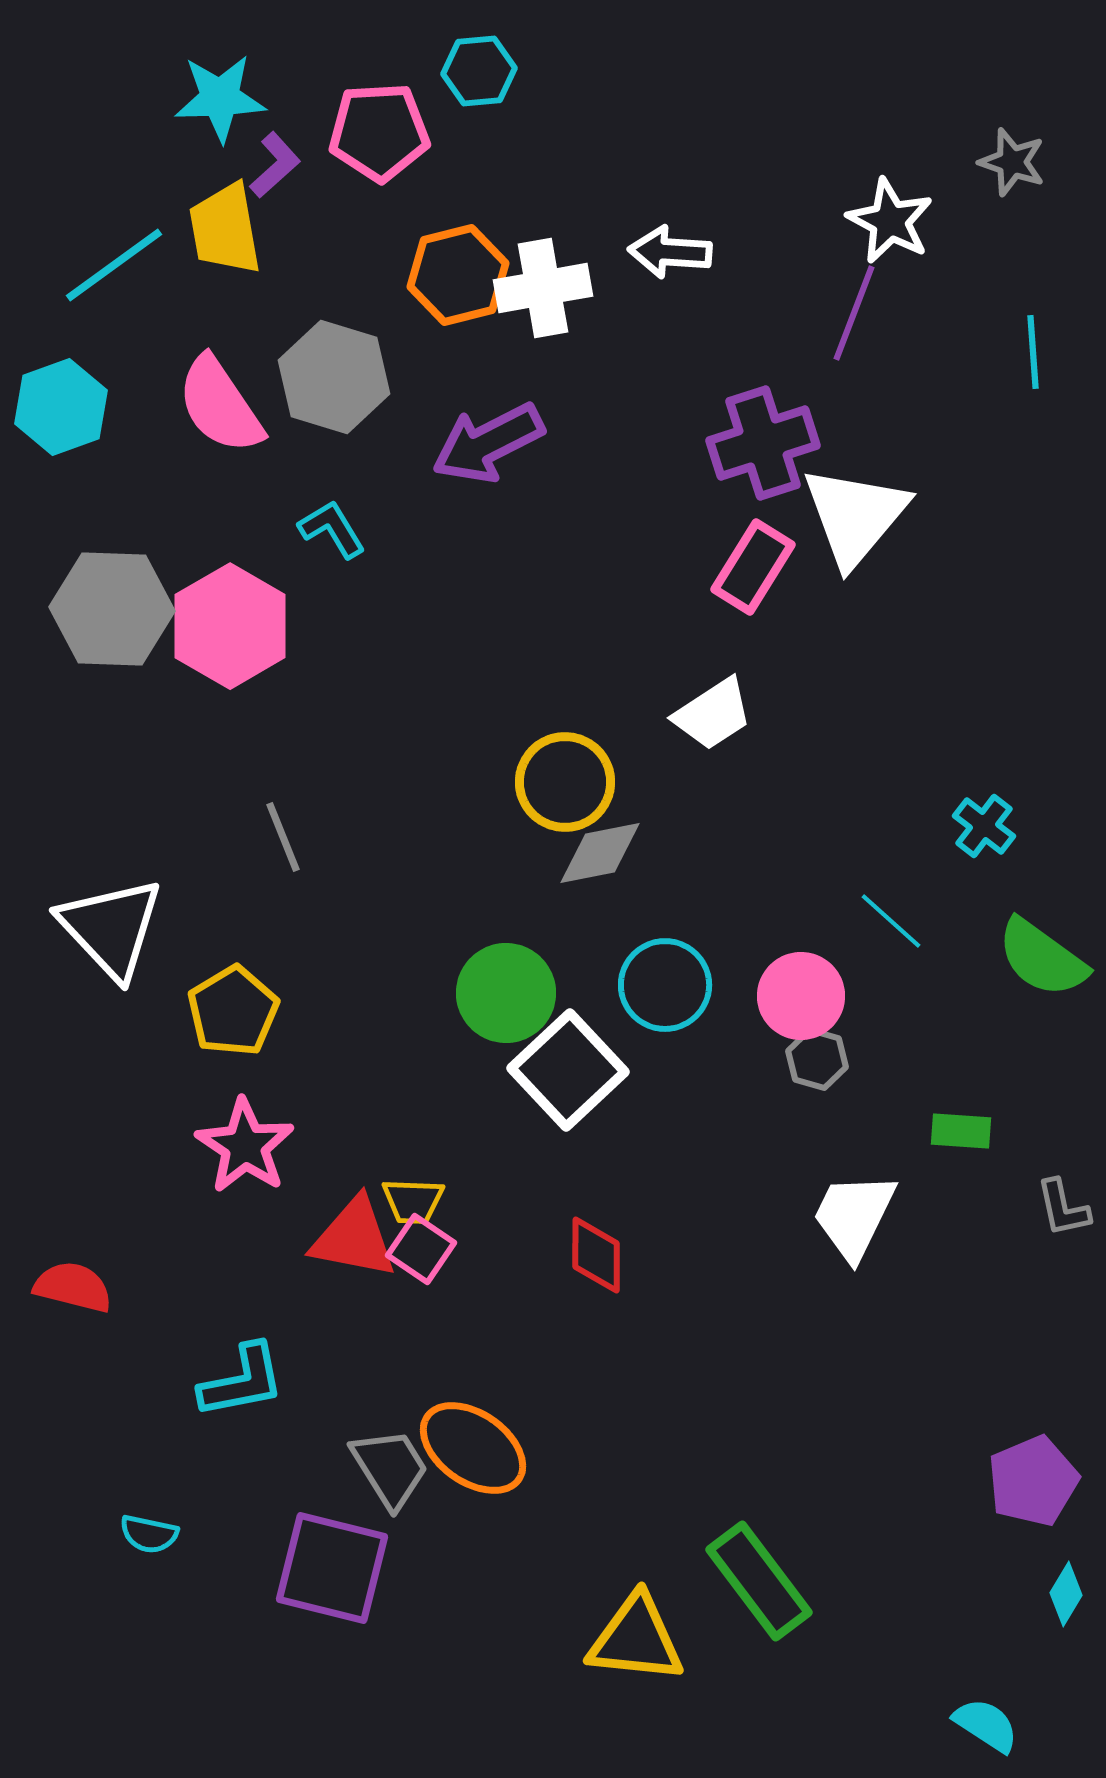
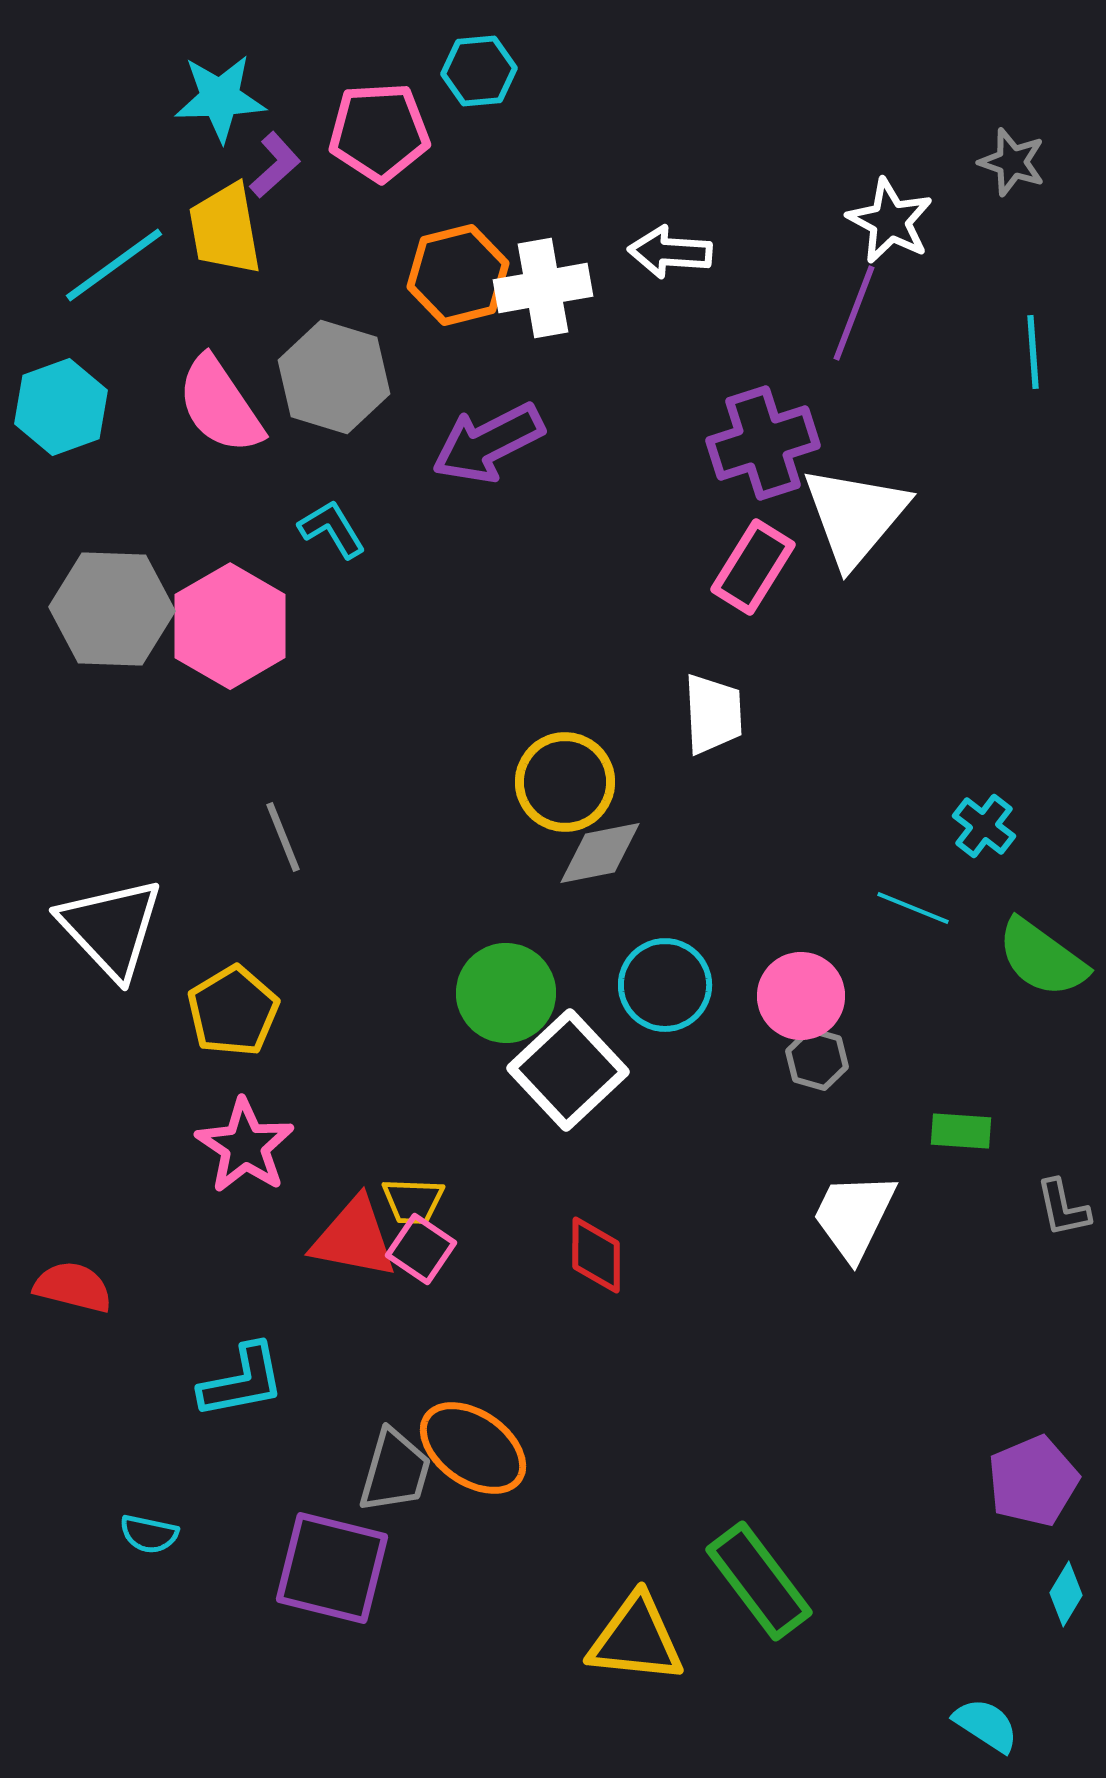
white trapezoid at (713, 714): rotated 60 degrees counterclockwise
cyan line at (891, 921): moved 22 px right, 13 px up; rotated 20 degrees counterclockwise
gray trapezoid at (390, 1468): moved 5 px right, 3 px down; rotated 48 degrees clockwise
